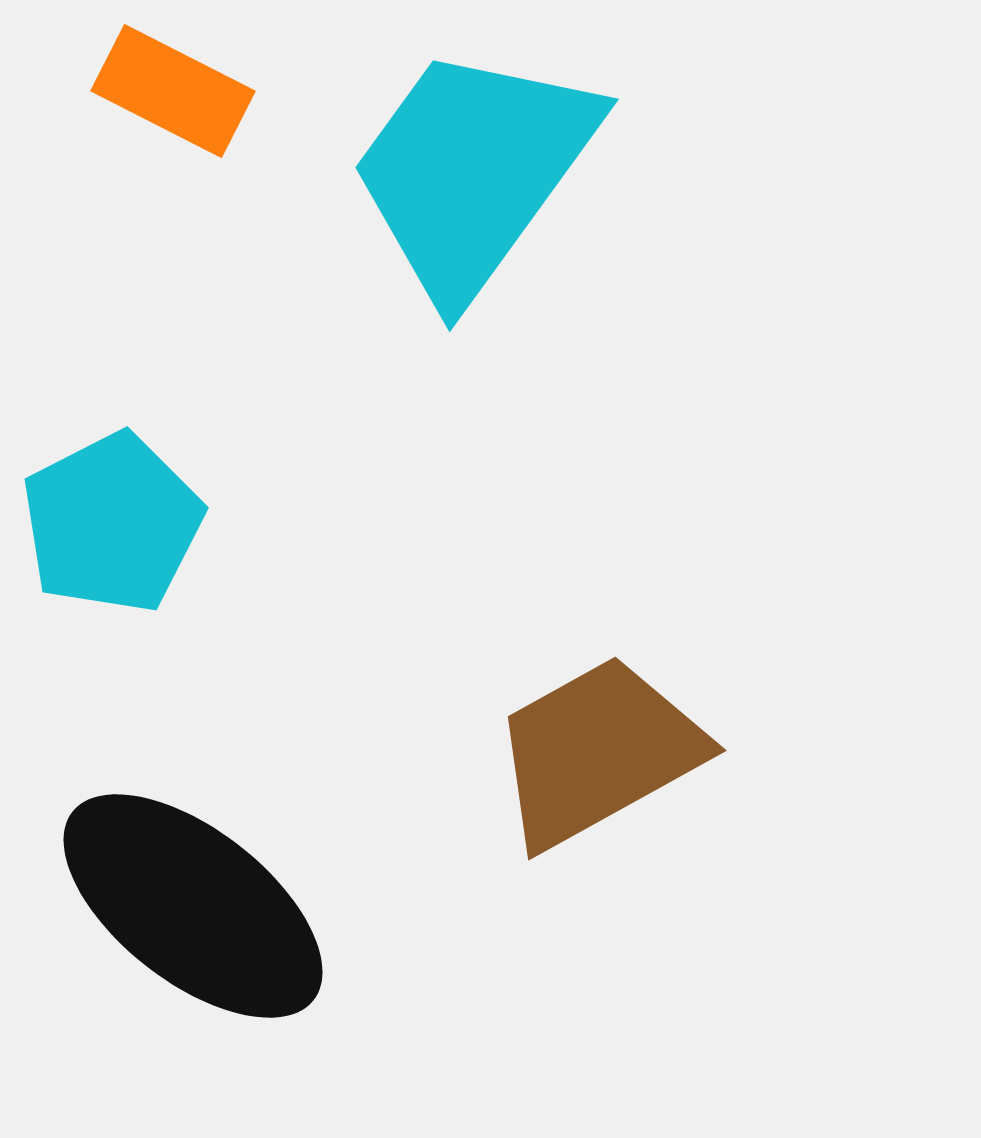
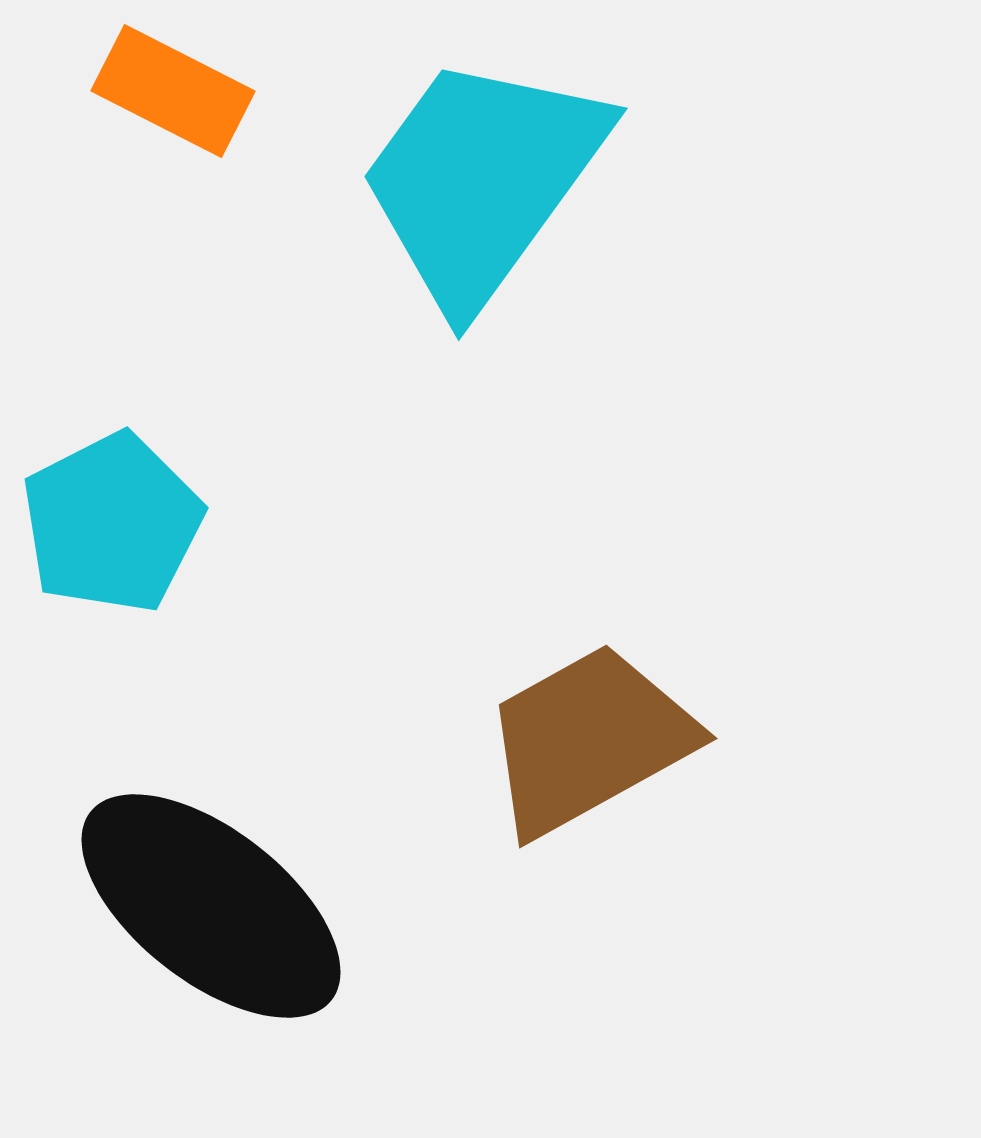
cyan trapezoid: moved 9 px right, 9 px down
brown trapezoid: moved 9 px left, 12 px up
black ellipse: moved 18 px right
